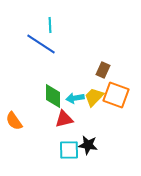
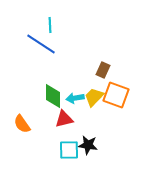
orange semicircle: moved 8 px right, 3 px down
